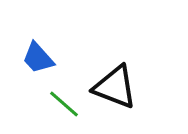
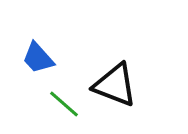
black triangle: moved 2 px up
